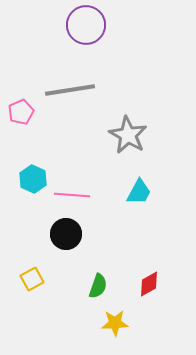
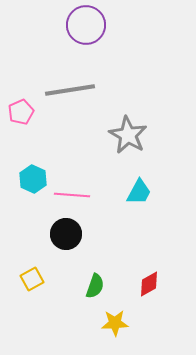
green semicircle: moved 3 px left
